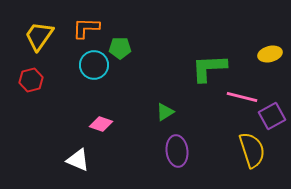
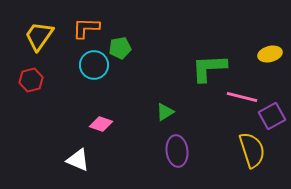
green pentagon: rotated 10 degrees counterclockwise
